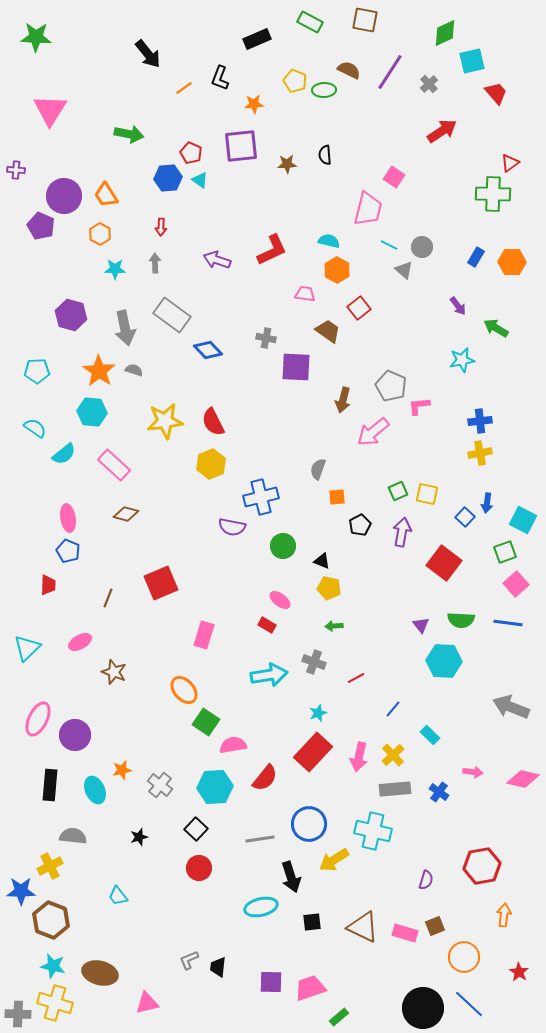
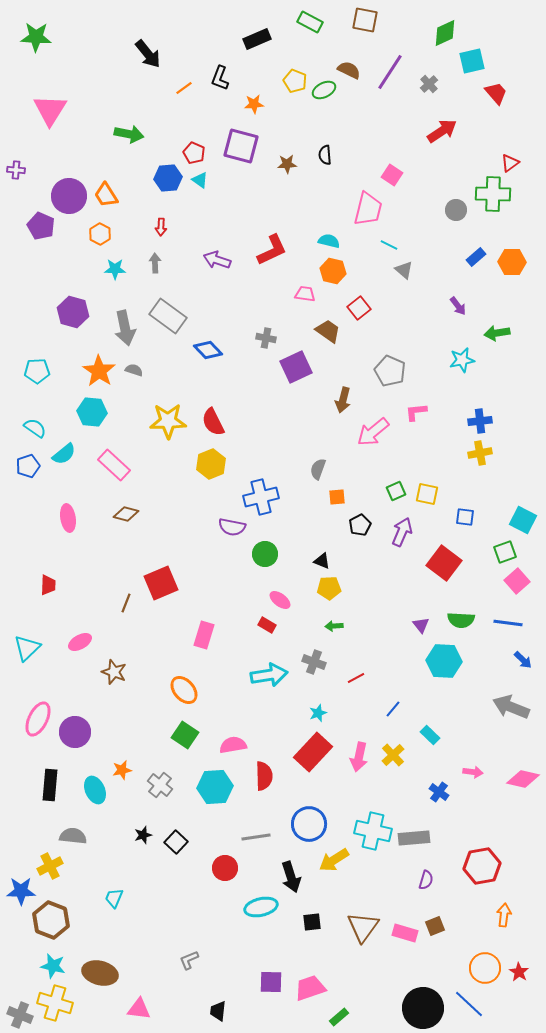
green ellipse at (324, 90): rotated 25 degrees counterclockwise
purple square at (241, 146): rotated 21 degrees clockwise
red pentagon at (191, 153): moved 3 px right
pink square at (394, 177): moved 2 px left, 2 px up
purple circle at (64, 196): moved 5 px right
gray circle at (422, 247): moved 34 px right, 37 px up
blue rectangle at (476, 257): rotated 18 degrees clockwise
orange hexagon at (337, 270): moved 4 px left, 1 px down; rotated 15 degrees counterclockwise
purple hexagon at (71, 315): moved 2 px right, 3 px up
gray rectangle at (172, 315): moved 4 px left, 1 px down
green arrow at (496, 328): moved 1 px right, 5 px down; rotated 40 degrees counterclockwise
purple square at (296, 367): rotated 28 degrees counterclockwise
gray pentagon at (391, 386): moved 1 px left, 15 px up
pink L-shape at (419, 406): moved 3 px left, 6 px down
yellow star at (165, 421): moved 3 px right; rotated 6 degrees clockwise
green square at (398, 491): moved 2 px left
blue arrow at (487, 503): moved 36 px right, 157 px down; rotated 54 degrees counterclockwise
blue square at (465, 517): rotated 36 degrees counterclockwise
purple arrow at (402, 532): rotated 12 degrees clockwise
green circle at (283, 546): moved 18 px left, 8 px down
blue pentagon at (68, 551): moved 40 px left, 85 px up; rotated 30 degrees clockwise
pink square at (516, 584): moved 1 px right, 3 px up
yellow pentagon at (329, 588): rotated 15 degrees counterclockwise
brown line at (108, 598): moved 18 px right, 5 px down
green square at (206, 722): moved 21 px left, 13 px down
purple circle at (75, 735): moved 3 px up
red semicircle at (265, 778): moved 1 px left, 2 px up; rotated 40 degrees counterclockwise
gray rectangle at (395, 789): moved 19 px right, 49 px down
black square at (196, 829): moved 20 px left, 13 px down
black star at (139, 837): moved 4 px right, 2 px up
gray line at (260, 839): moved 4 px left, 2 px up
red circle at (199, 868): moved 26 px right
cyan trapezoid at (118, 896): moved 4 px left, 2 px down; rotated 60 degrees clockwise
brown triangle at (363, 927): rotated 40 degrees clockwise
orange circle at (464, 957): moved 21 px right, 11 px down
black trapezoid at (218, 967): moved 44 px down
pink triangle at (147, 1003): moved 8 px left, 6 px down; rotated 20 degrees clockwise
gray cross at (18, 1014): moved 2 px right, 1 px down; rotated 20 degrees clockwise
